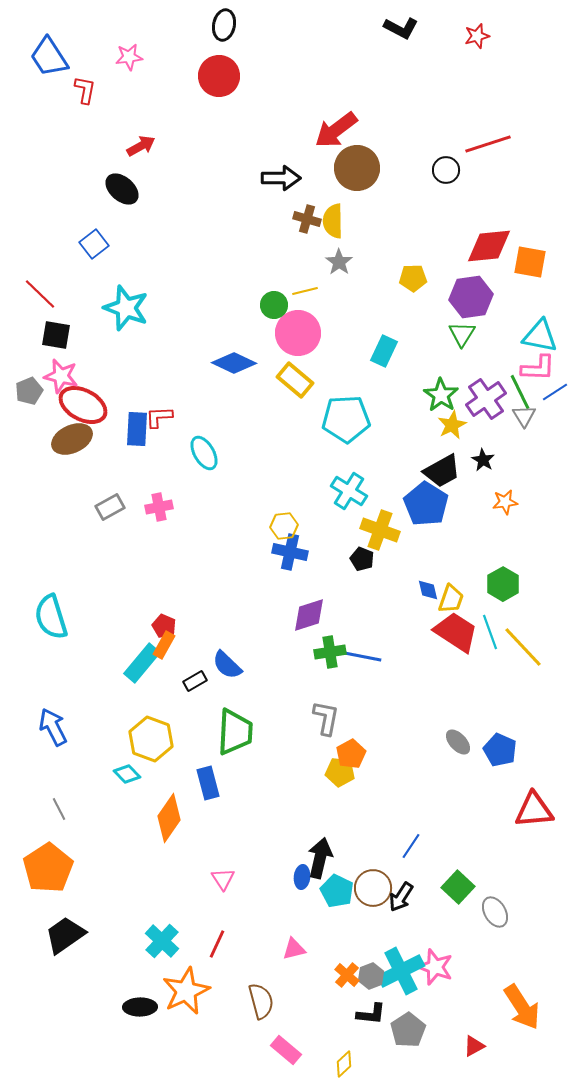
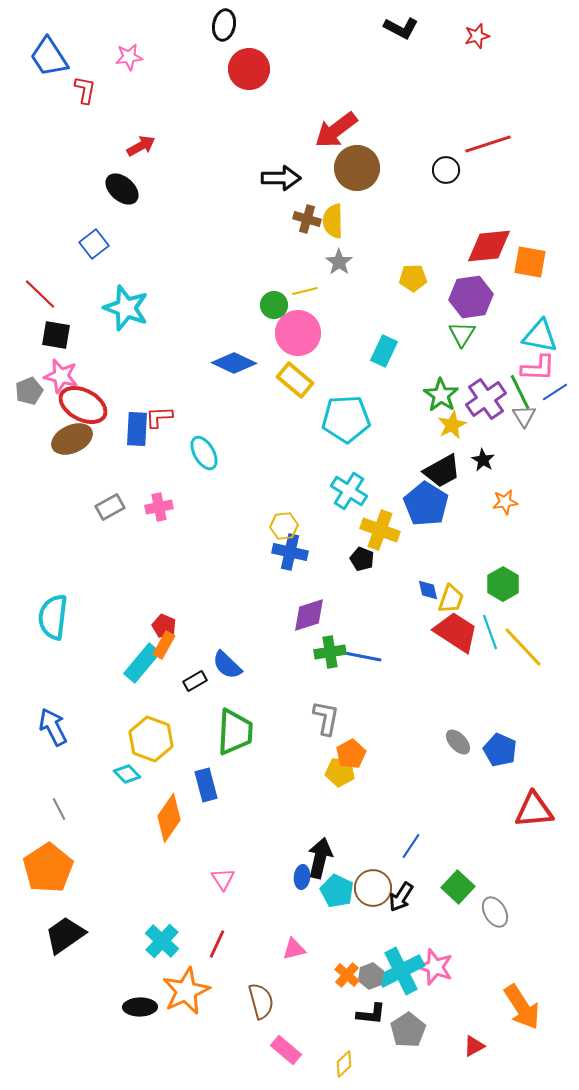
red circle at (219, 76): moved 30 px right, 7 px up
cyan semicircle at (51, 617): moved 2 px right; rotated 24 degrees clockwise
blue rectangle at (208, 783): moved 2 px left, 2 px down
